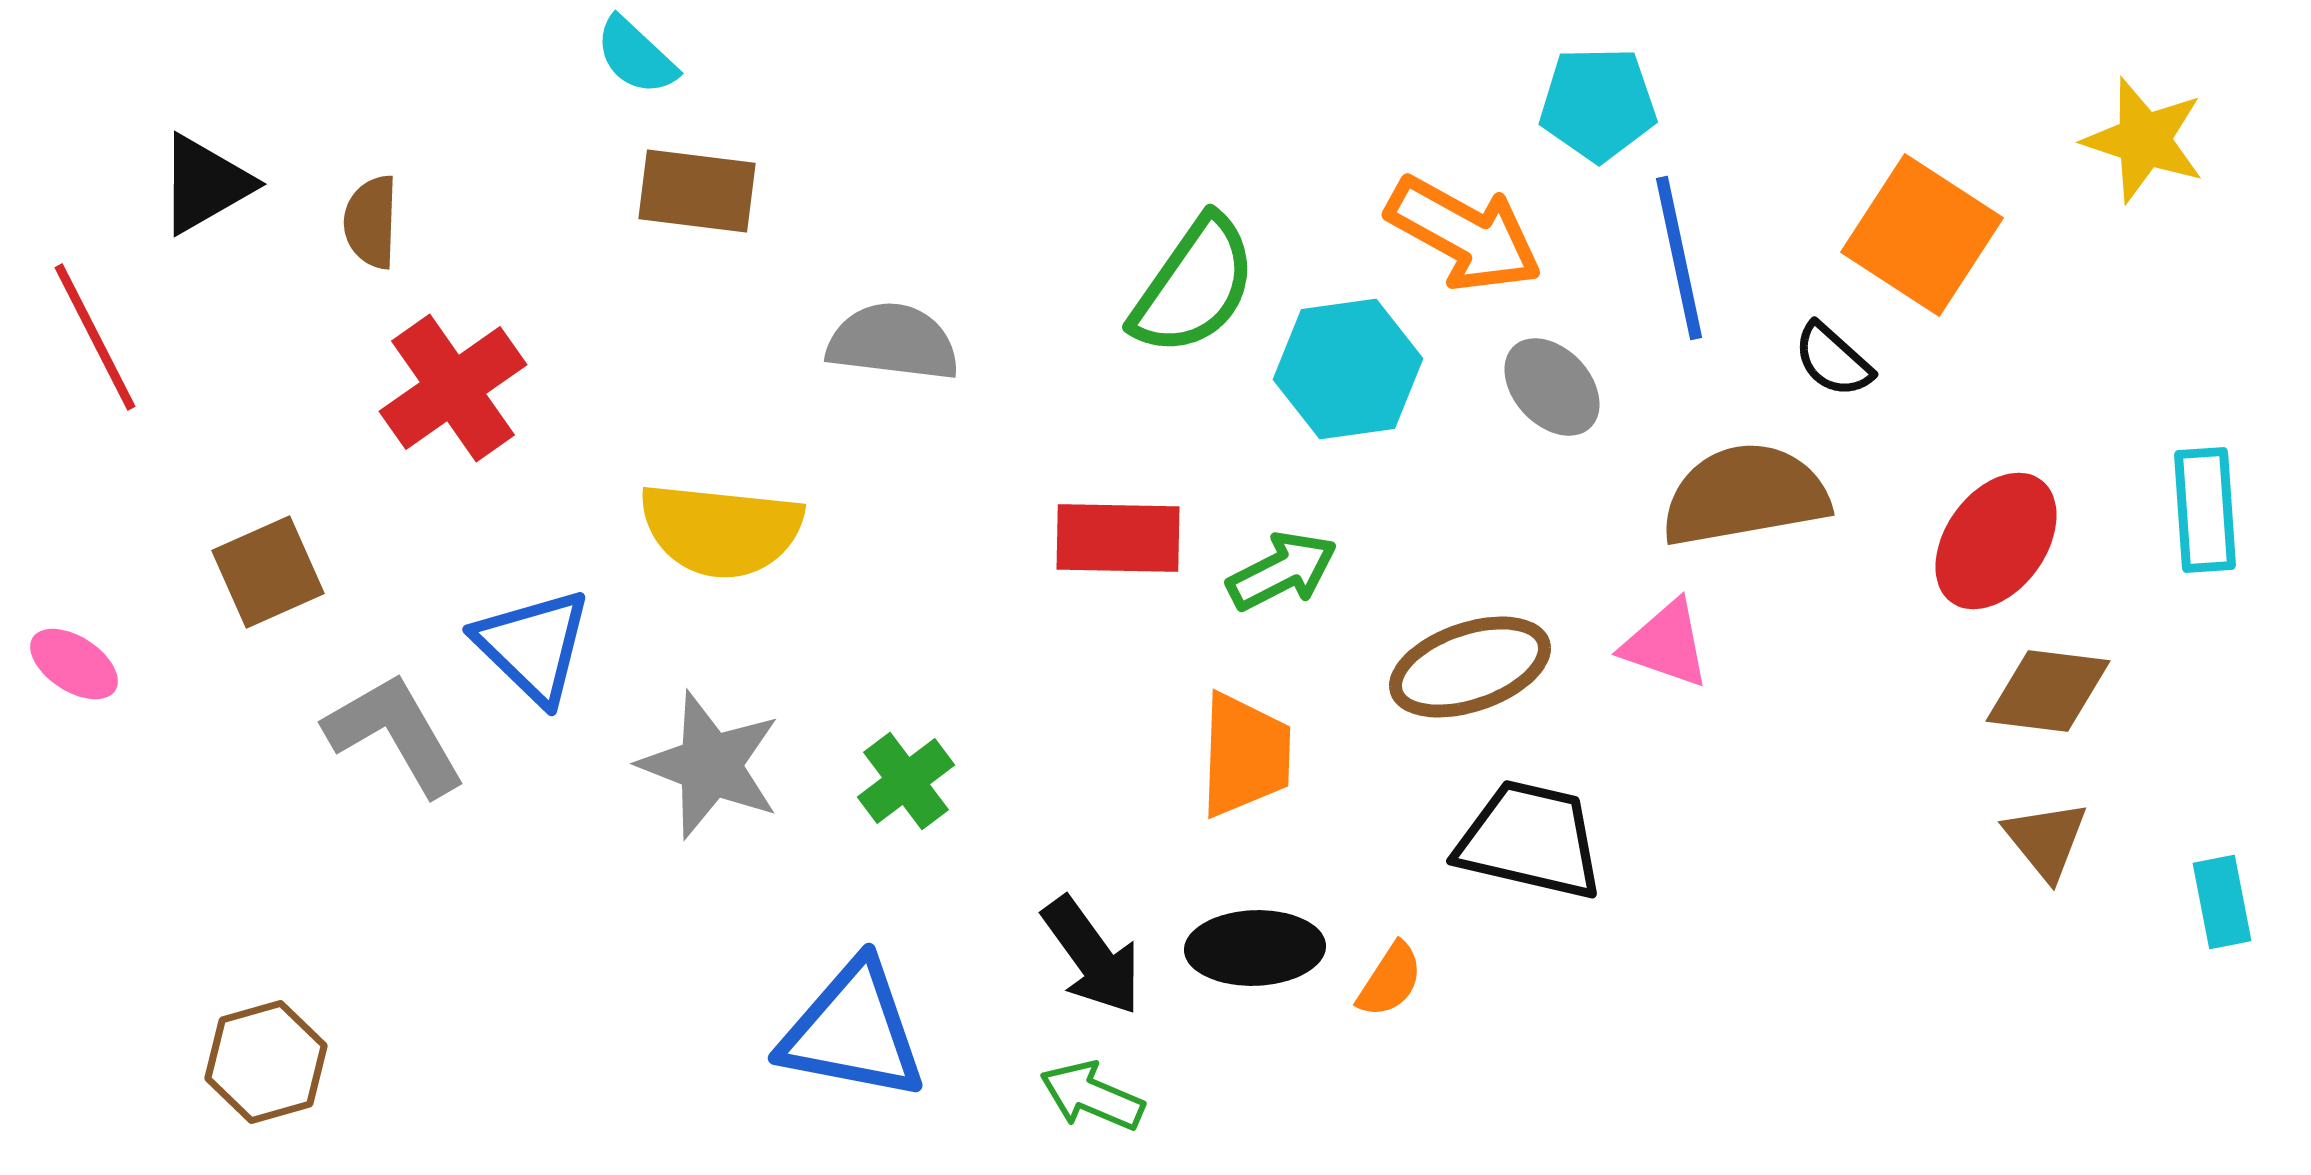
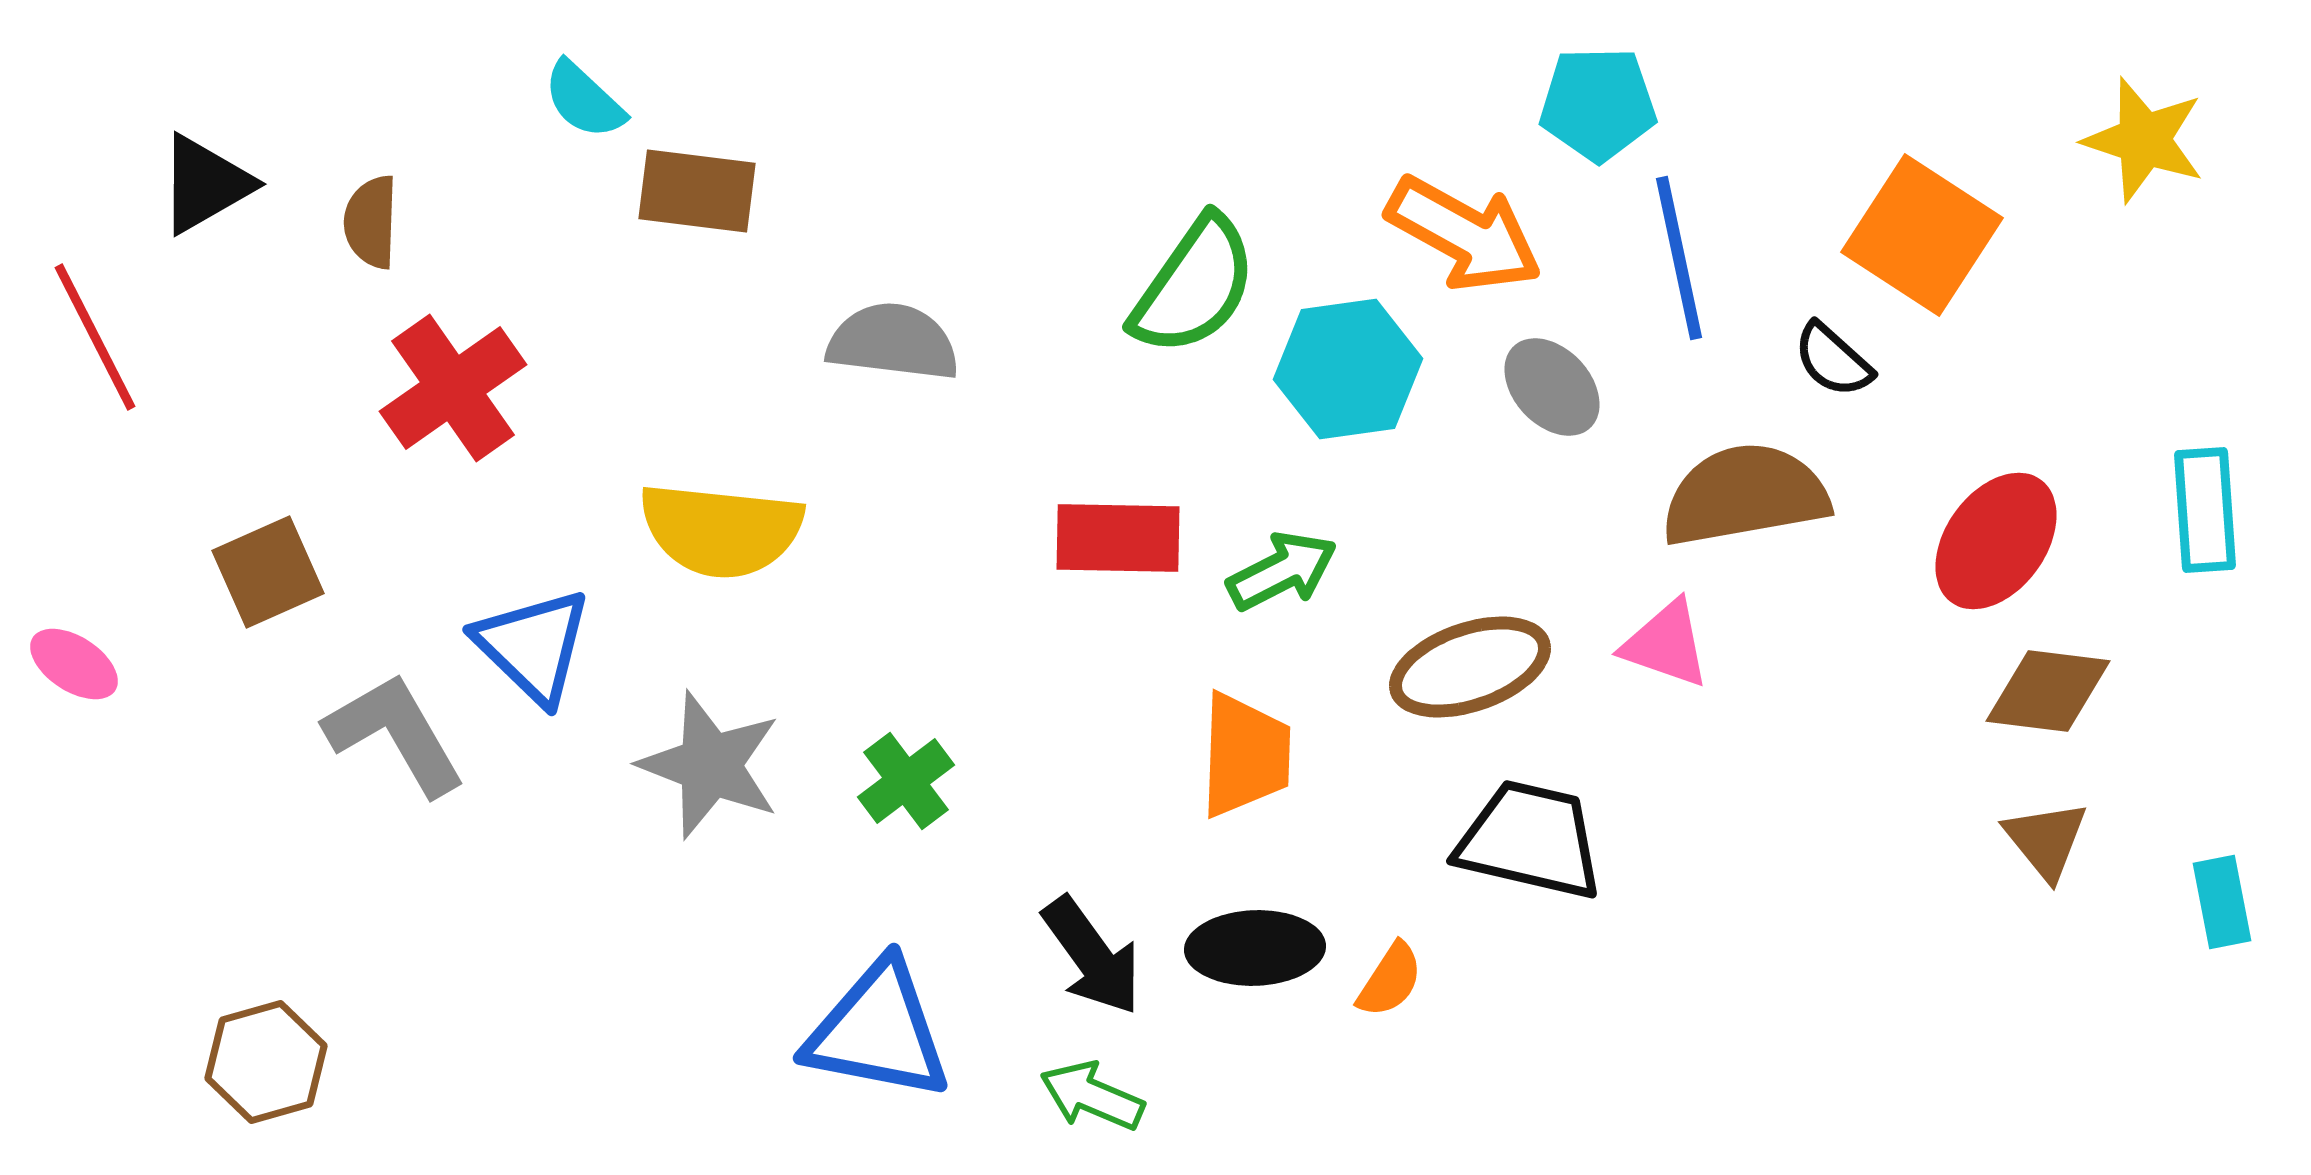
cyan semicircle at (636, 56): moved 52 px left, 44 px down
blue triangle at (853, 1031): moved 25 px right
